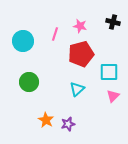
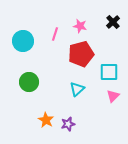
black cross: rotated 32 degrees clockwise
